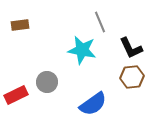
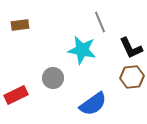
gray circle: moved 6 px right, 4 px up
